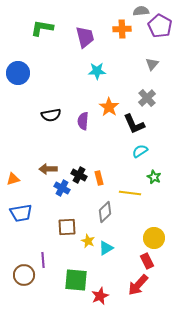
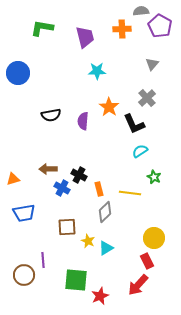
orange rectangle: moved 11 px down
blue trapezoid: moved 3 px right
